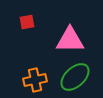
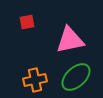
pink triangle: rotated 12 degrees counterclockwise
green ellipse: moved 1 px right
